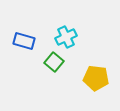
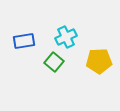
blue rectangle: rotated 25 degrees counterclockwise
yellow pentagon: moved 3 px right, 17 px up; rotated 10 degrees counterclockwise
